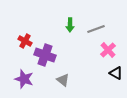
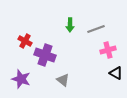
pink cross: rotated 28 degrees clockwise
purple star: moved 3 px left
